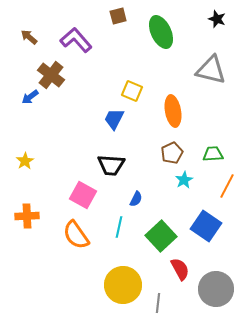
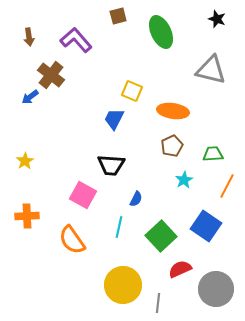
brown arrow: rotated 138 degrees counterclockwise
orange ellipse: rotated 72 degrees counterclockwise
brown pentagon: moved 7 px up
orange semicircle: moved 4 px left, 5 px down
red semicircle: rotated 85 degrees counterclockwise
